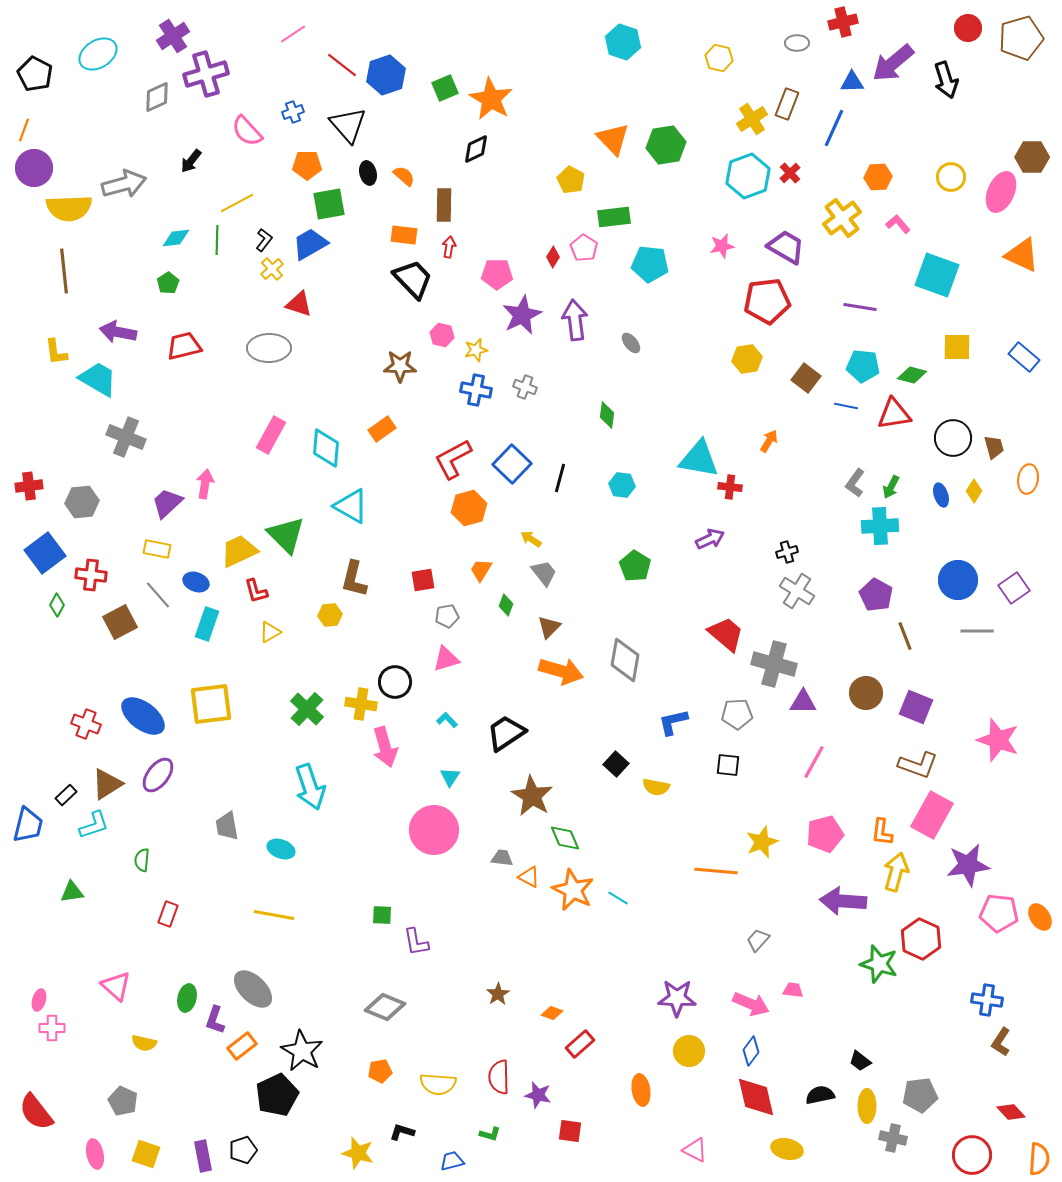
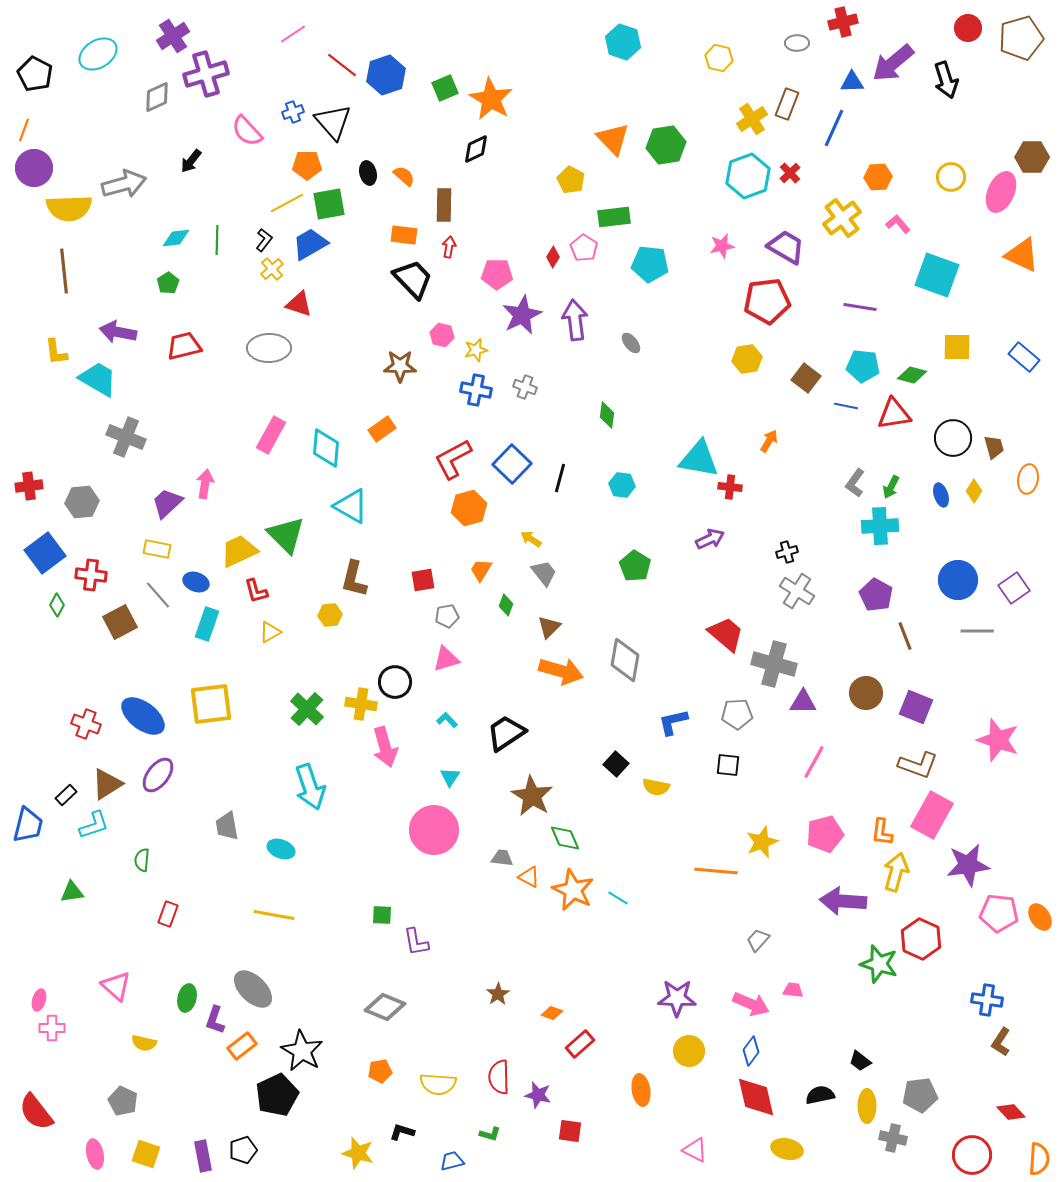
black triangle at (348, 125): moved 15 px left, 3 px up
yellow line at (237, 203): moved 50 px right
